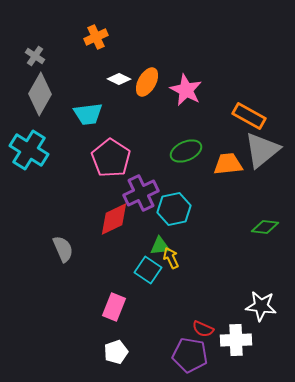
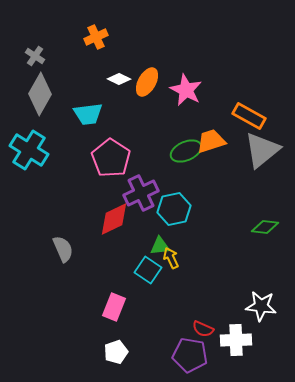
orange trapezoid: moved 17 px left, 23 px up; rotated 12 degrees counterclockwise
